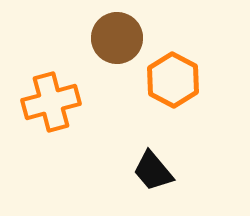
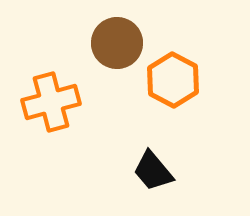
brown circle: moved 5 px down
